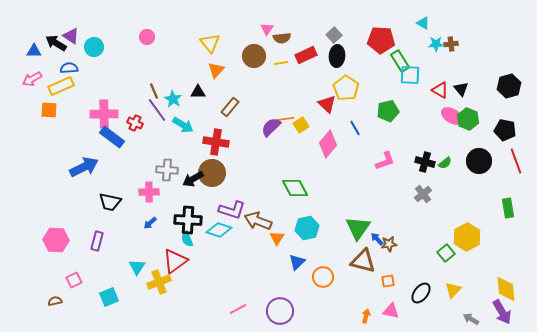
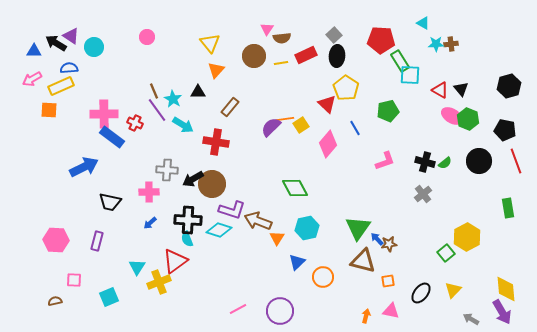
brown circle at (212, 173): moved 11 px down
pink square at (74, 280): rotated 28 degrees clockwise
